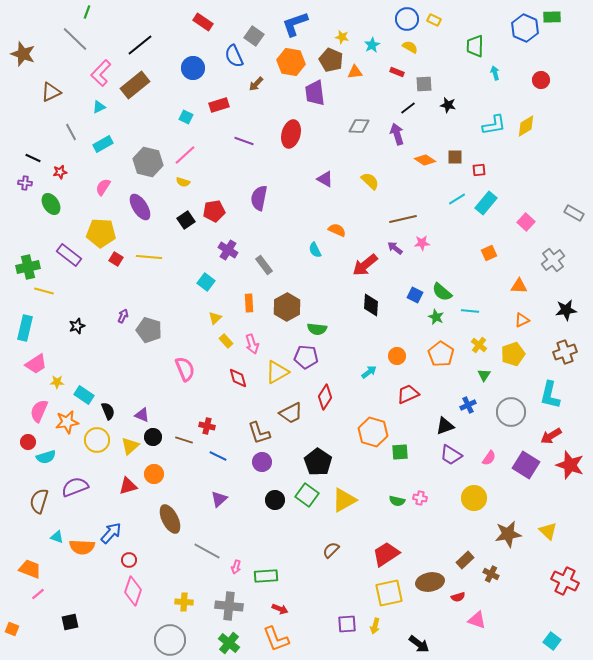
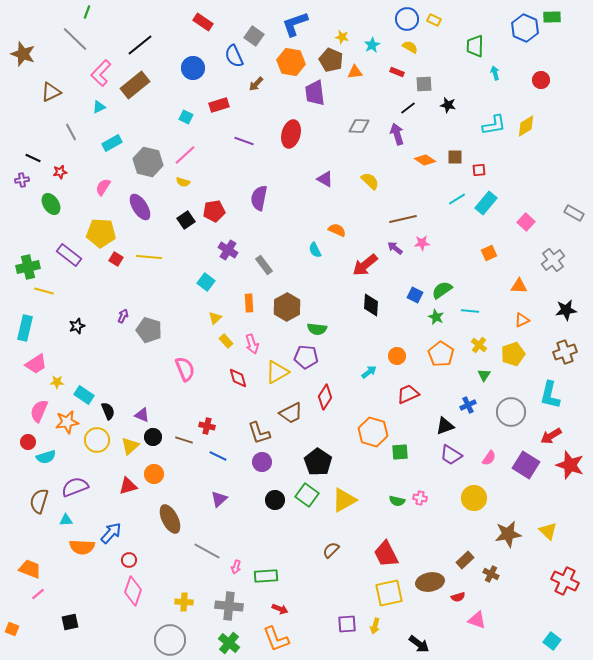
cyan rectangle at (103, 144): moved 9 px right, 1 px up
purple cross at (25, 183): moved 3 px left, 3 px up; rotated 16 degrees counterclockwise
green semicircle at (442, 292): moved 2 px up; rotated 105 degrees clockwise
cyan triangle at (57, 537): moved 9 px right, 17 px up; rotated 24 degrees counterclockwise
red trapezoid at (386, 554): rotated 84 degrees counterclockwise
